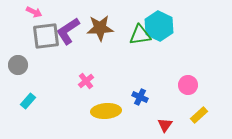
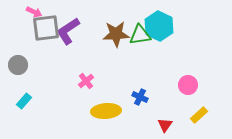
brown star: moved 16 px right, 6 px down
gray square: moved 8 px up
cyan rectangle: moved 4 px left
